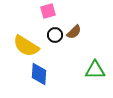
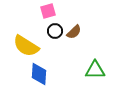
black circle: moved 4 px up
